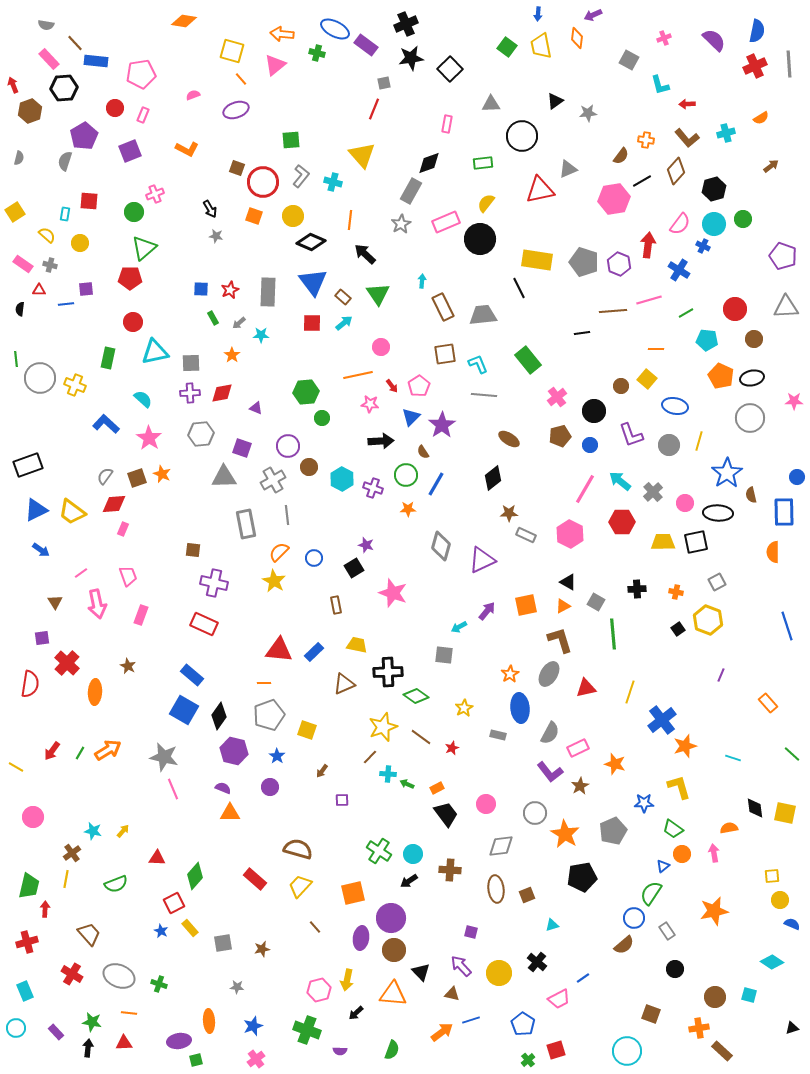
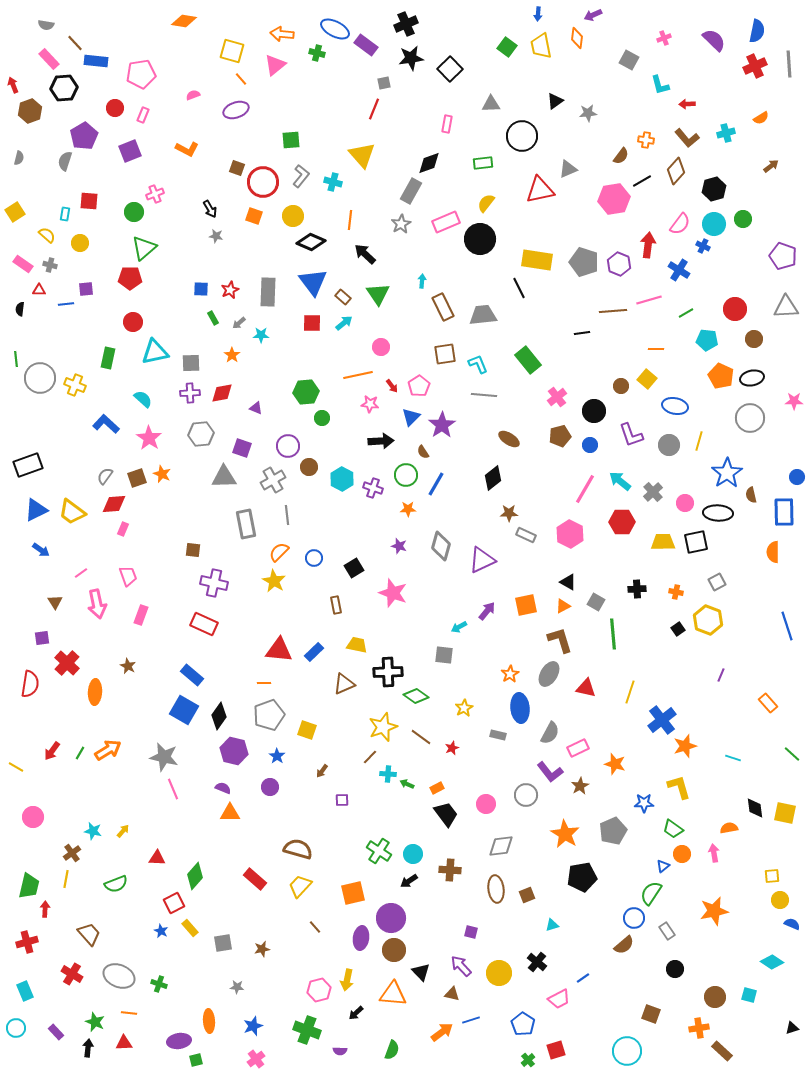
purple star at (366, 545): moved 33 px right, 1 px down
red triangle at (586, 688): rotated 25 degrees clockwise
gray circle at (535, 813): moved 9 px left, 18 px up
green star at (92, 1022): moved 3 px right; rotated 12 degrees clockwise
